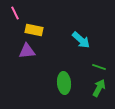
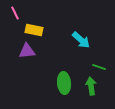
green arrow: moved 8 px left, 2 px up; rotated 36 degrees counterclockwise
